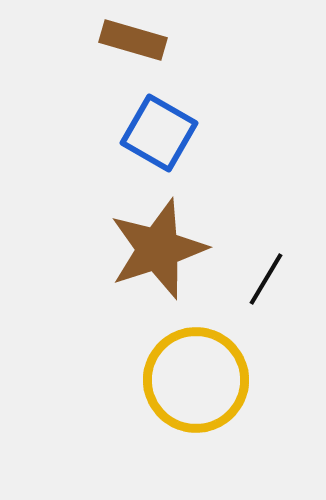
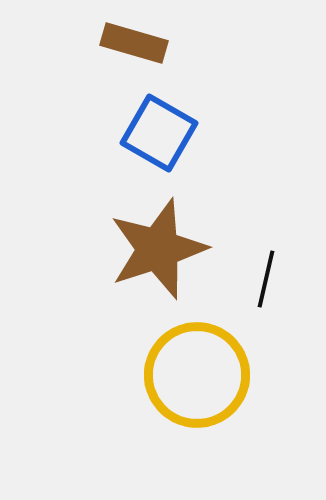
brown rectangle: moved 1 px right, 3 px down
black line: rotated 18 degrees counterclockwise
yellow circle: moved 1 px right, 5 px up
